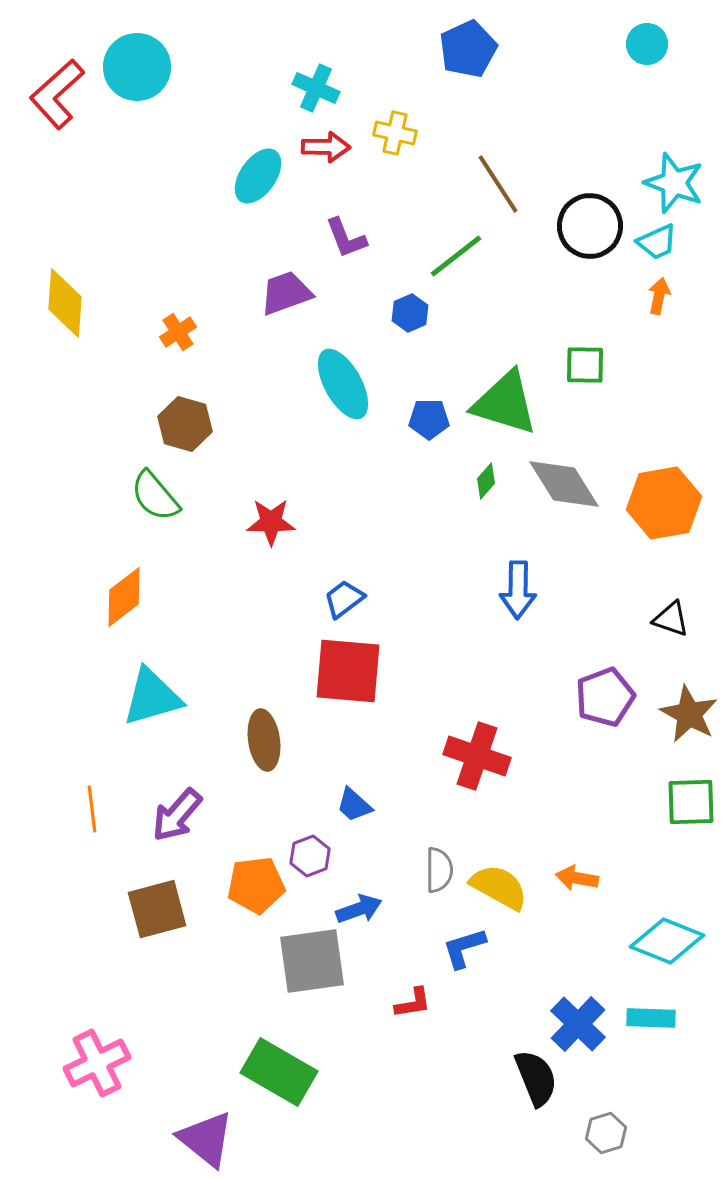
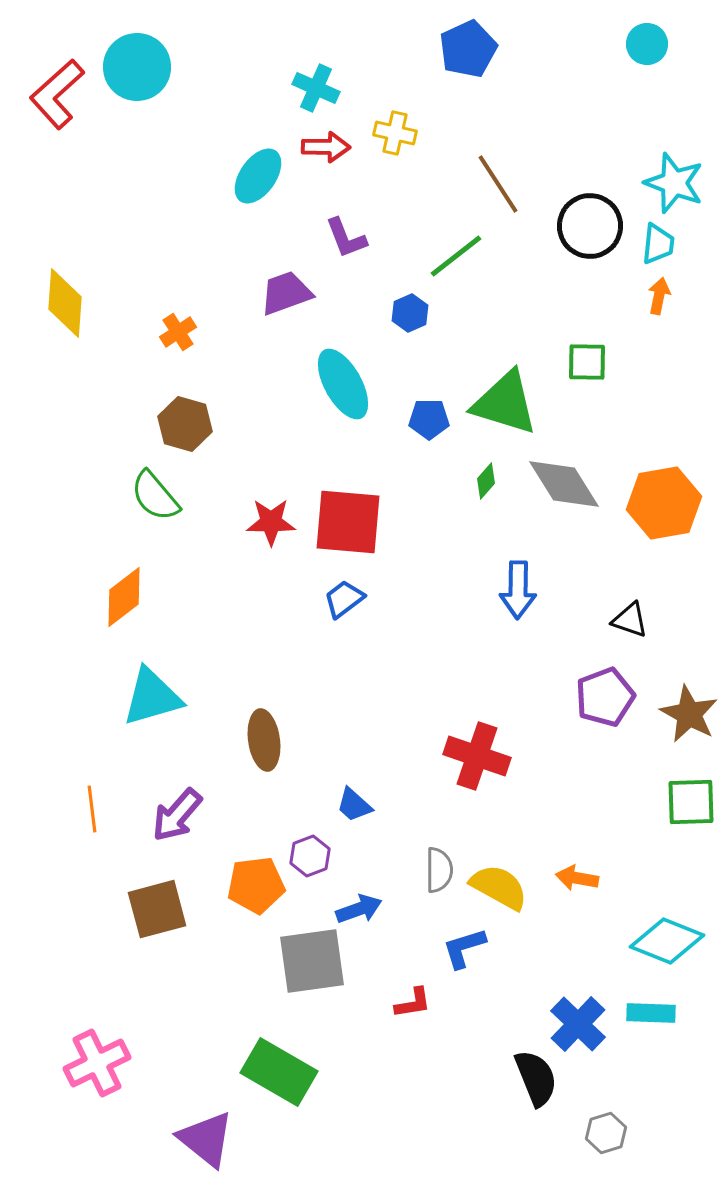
cyan trapezoid at (657, 242): moved 1 px right, 2 px down; rotated 60 degrees counterclockwise
green square at (585, 365): moved 2 px right, 3 px up
black triangle at (671, 619): moved 41 px left, 1 px down
red square at (348, 671): moved 149 px up
cyan rectangle at (651, 1018): moved 5 px up
